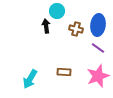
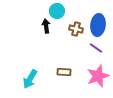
purple line: moved 2 px left
